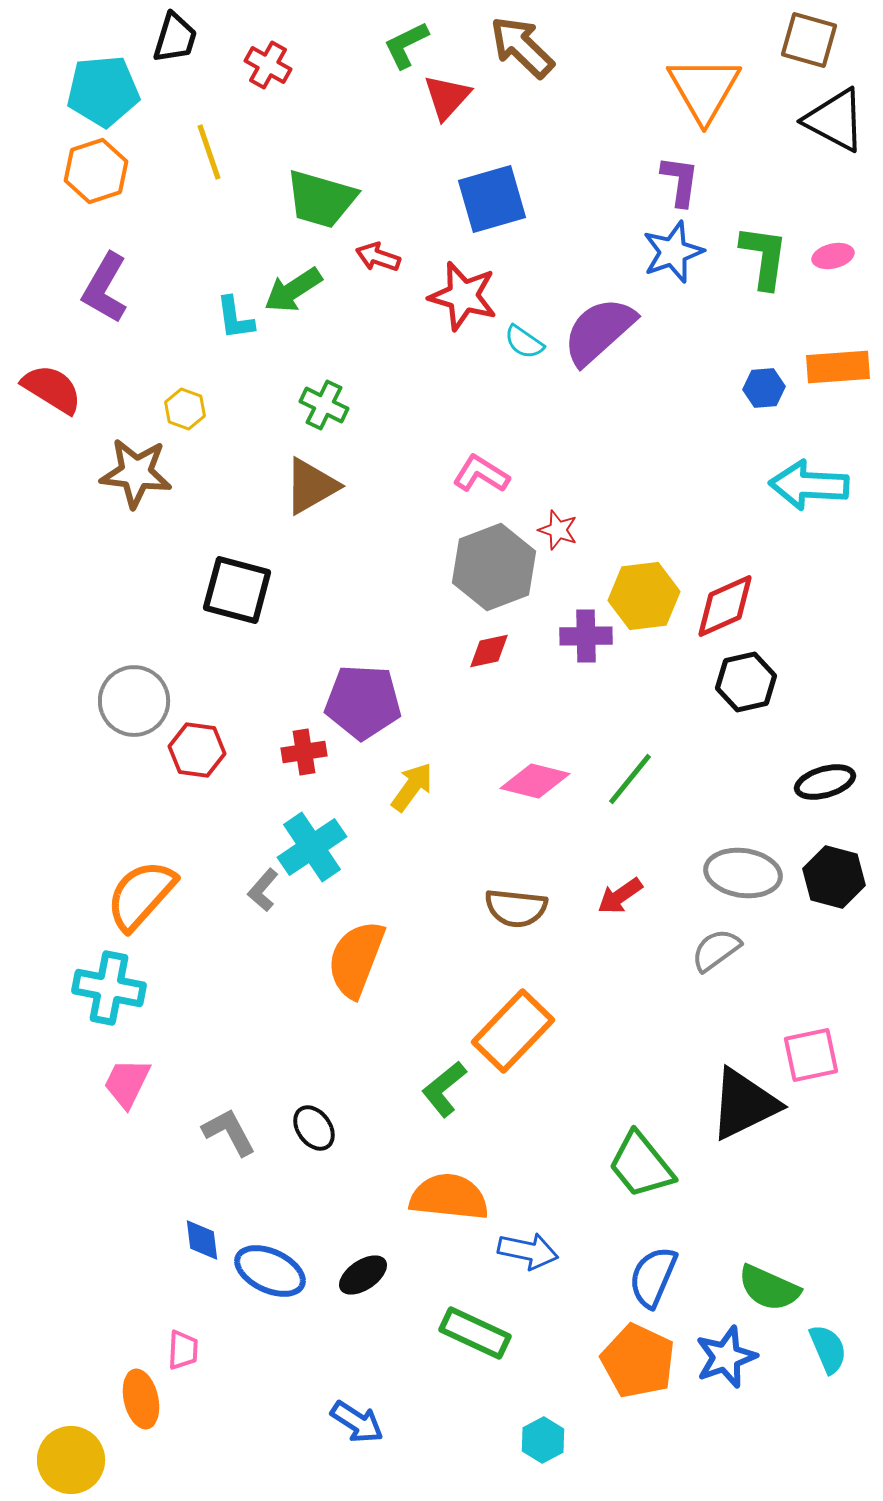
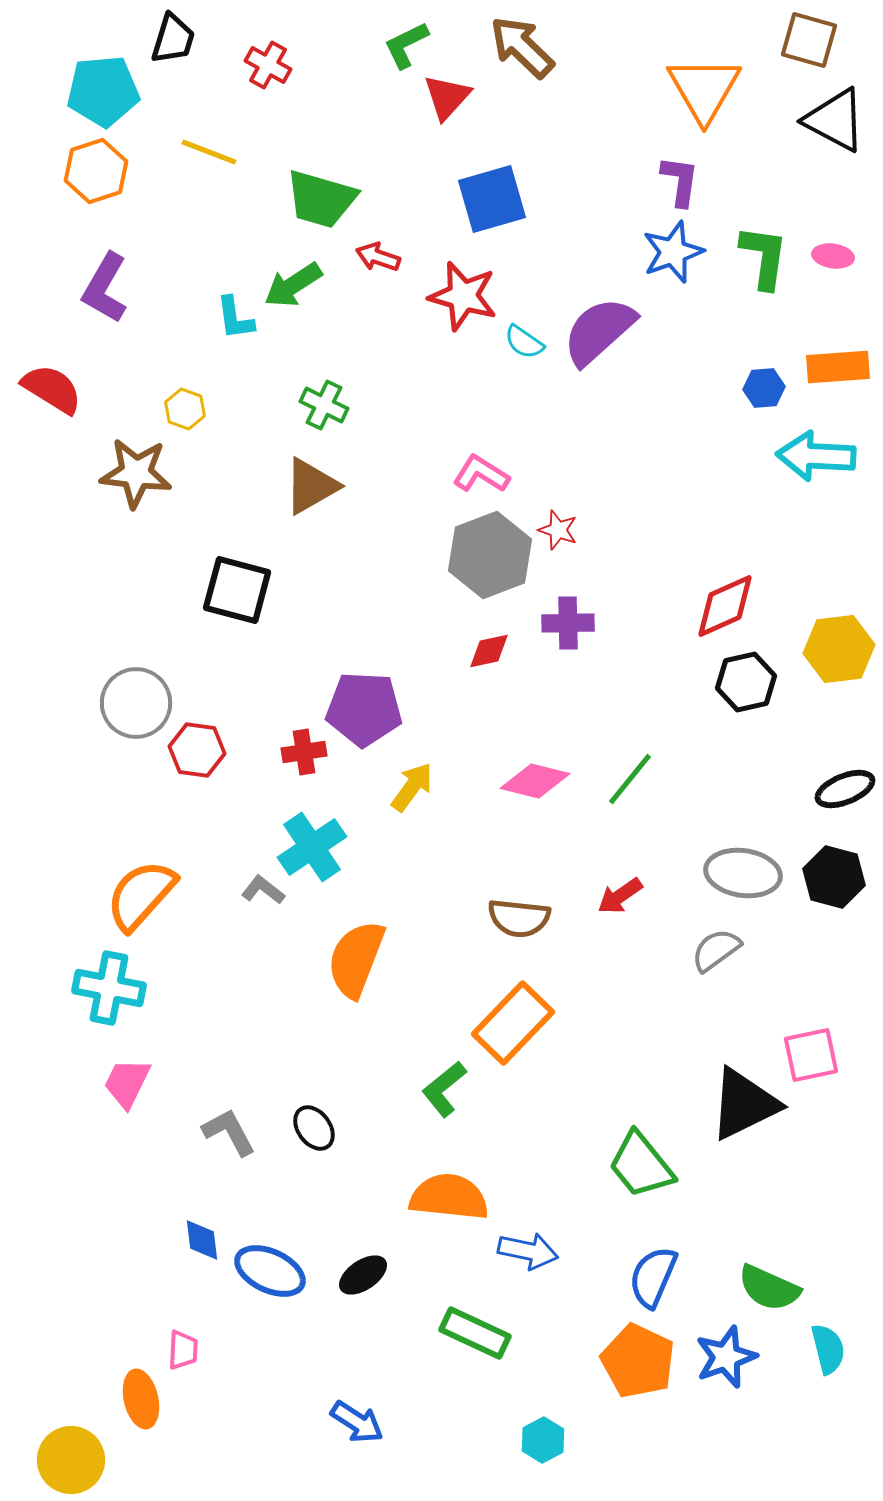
black trapezoid at (175, 38): moved 2 px left, 1 px down
yellow line at (209, 152): rotated 50 degrees counterclockwise
pink ellipse at (833, 256): rotated 21 degrees clockwise
green arrow at (293, 290): moved 5 px up
cyan arrow at (809, 485): moved 7 px right, 29 px up
gray hexagon at (494, 567): moved 4 px left, 12 px up
yellow hexagon at (644, 596): moved 195 px right, 53 px down
purple cross at (586, 636): moved 18 px left, 13 px up
gray circle at (134, 701): moved 2 px right, 2 px down
purple pentagon at (363, 702): moved 1 px right, 7 px down
black ellipse at (825, 782): moved 20 px right, 7 px down; rotated 6 degrees counterclockwise
gray L-shape at (263, 890): rotated 87 degrees clockwise
brown semicircle at (516, 908): moved 3 px right, 10 px down
orange rectangle at (513, 1031): moved 8 px up
cyan semicircle at (828, 1349): rotated 9 degrees clockwise
